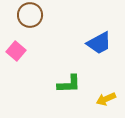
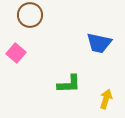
blue trapezoid: rotated 40 degrees clockwise
pink square: moved 2 px down
yellow arrow: rotated 132 degrees clockwise
